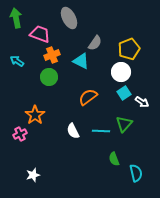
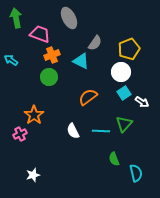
cyan arrow: moved 6 px left, 1 px up
orange star: moved 1 px left
